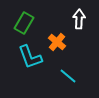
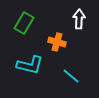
orange cross: rotated 24 degrees counterclockwise
cyan L-shape: moved 8 px down; rotated 56 degrees counterclockwise
cyan line: moved 3 px right
